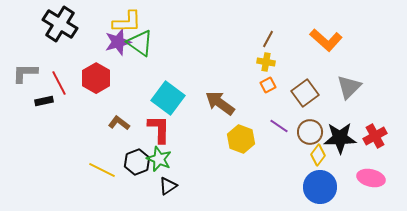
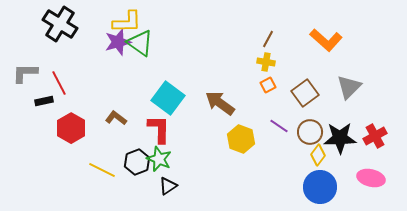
red hexagon: moved 25 px left, 50 px down
brown L-shape: moved 3 px left, 5 px up
